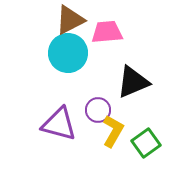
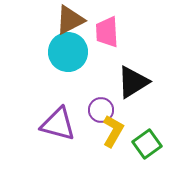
pink trapezoid: rotated 88 degrees counterclockwise
cyan circle: moved 1 px up
black triangle: rotated 9 degrees counterclockwise
purple circle: moved 3 px right
purple triangle: moved 1 px left
green square: moved 1 px right, 1 px down
